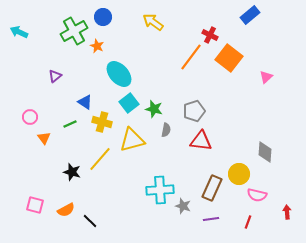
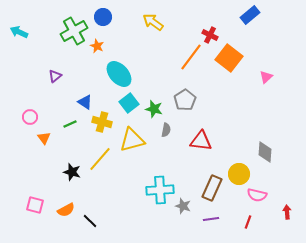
gray pentagon: moved 9 px left, 11 px up; rotated 15 degrees counterclockwise
